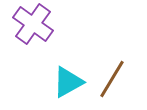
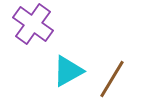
cyan triangle: moved 11 px up
